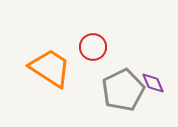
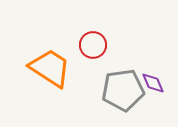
red circle: moved 2 px up
gray pentagon: rotated 18 degrees clockwise
